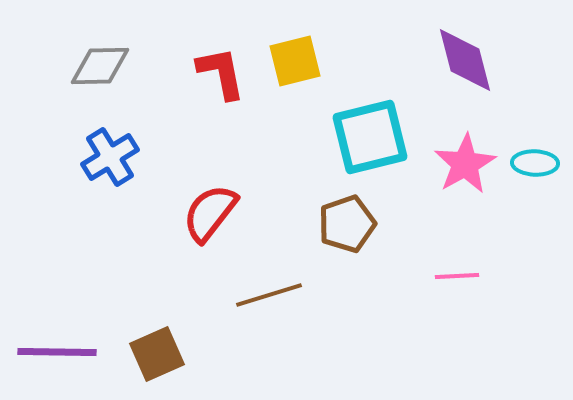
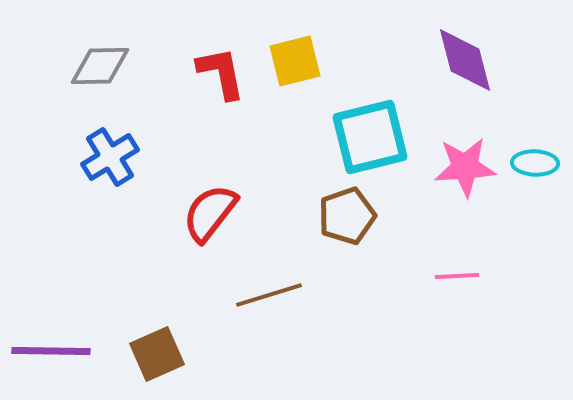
pink star: moved 3 px down; rotated 26 degrees clockwise
brown pentagon: moved 8 px up
purple line: moved 6 px left, 1 px up
